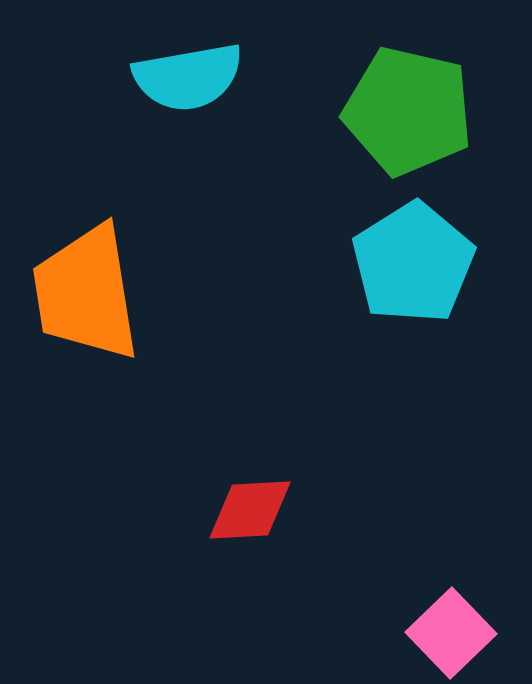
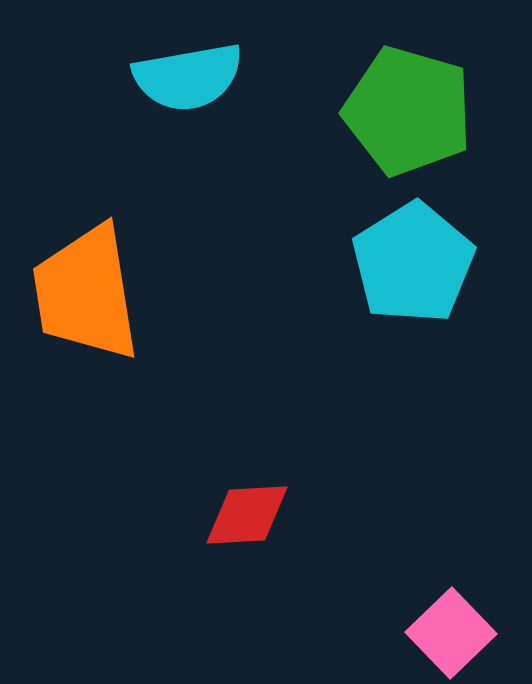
green pentagon: rotated 3 degrees clockwise
red diamond: moved 3 px left, 5 px down
